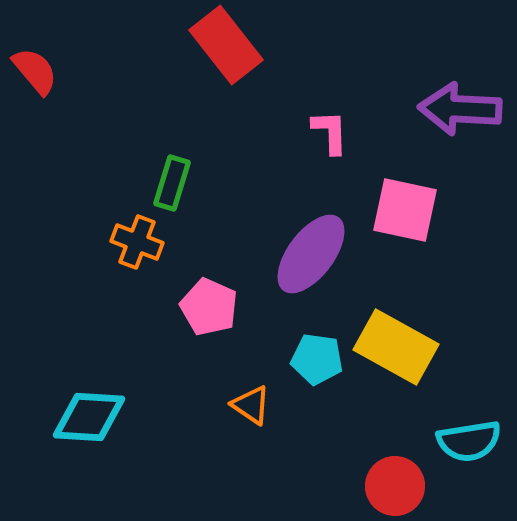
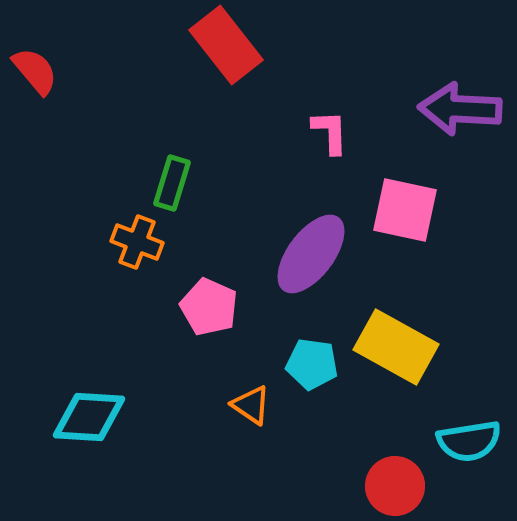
cyan pentagon: moved 5 px left, 5 px down
